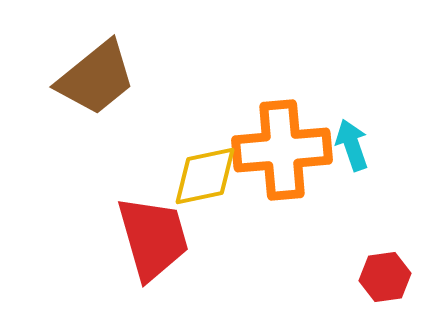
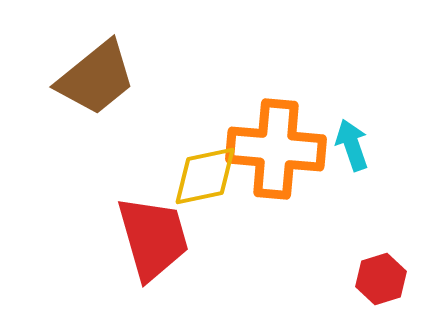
orange cross: moved 6 px left, 1 px up; rotated 10 degrees clockwise
red hexagon: moved 4 px left, 2 px down; rotated 9 degrees counterclockwise
